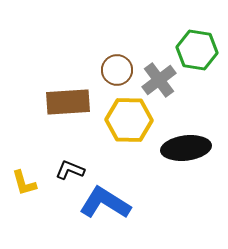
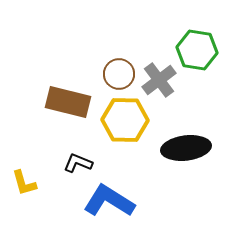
brown circle: moved 2 px right, 4 px down
brown rectangle: rotated 18 degrees clockwise
yellow hexagon: moved 4 px left
black L-shape: moved 8 px right, 7 px up
blue L-shape: moved 4 px right, 2 px up
